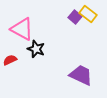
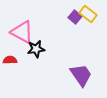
pink triangle: moved 3 px down
black star: rotated 30 degrees counterclockwise
red semicircle: rotated 24 degrees clockwise
purple trapezoid: rotated 30 degrees clockwise
